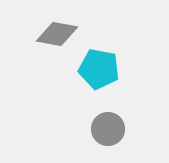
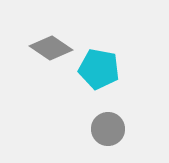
gray diamond: moved 6 px left, 14 px down; rotated 24 degrees clockwise
